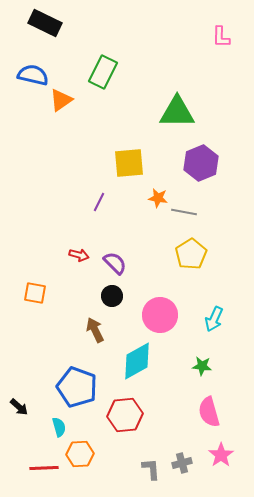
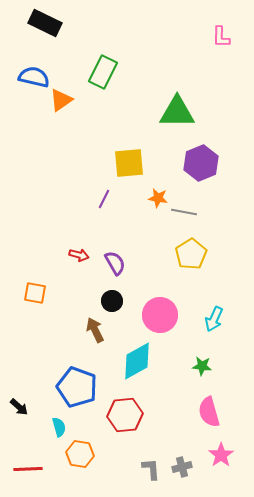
blue semicircle: moved 1 px right, 2 px down
purple line: moved 5 px right, 3 px up
purple semicircle: rotated 15 degrees clockwise
black circle: moved 5 px down
orange hexagon: rotated 12 degrees clockwise
gray cross: moved 4 px down
red line: moved 16 px left, 1 px down
